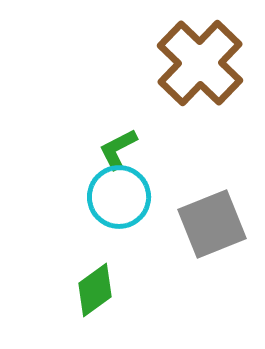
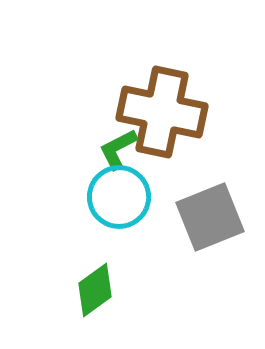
brown cross: moved 38 px left, 49 px down; rotated 32 degrees counterclockwise
gray square: moved 2 px left, 7 px up
